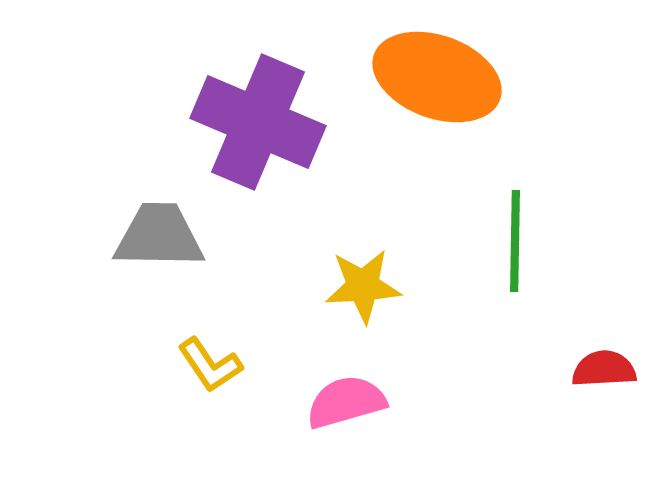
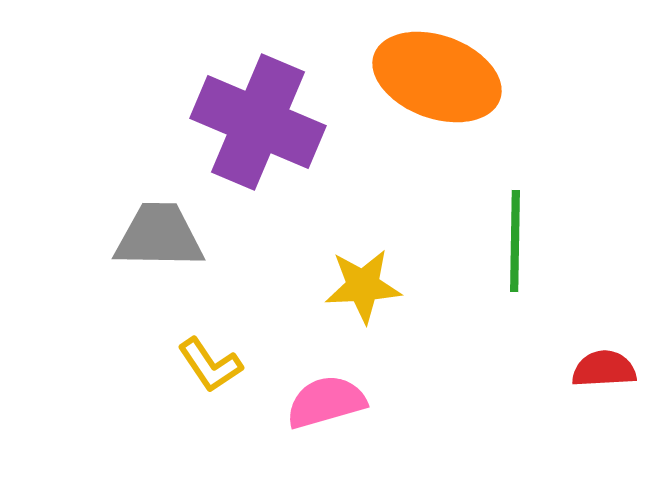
pink semicircle: moved 20 px left
